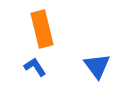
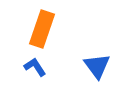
orange rectangle: rotated 33 degrees clockwise
